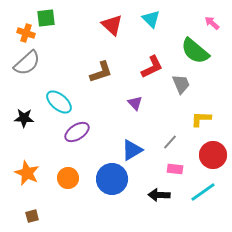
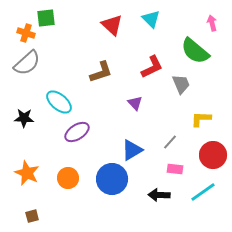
pink arrow: rotated 35 degrees clockwise
